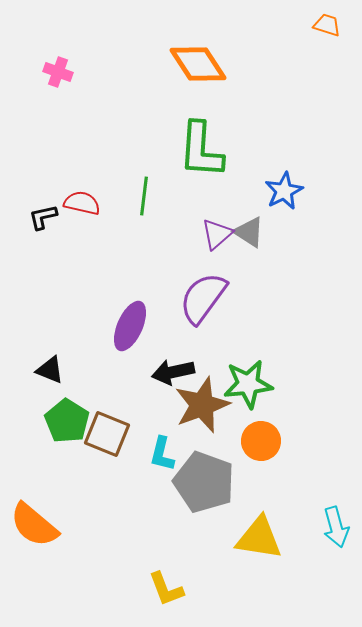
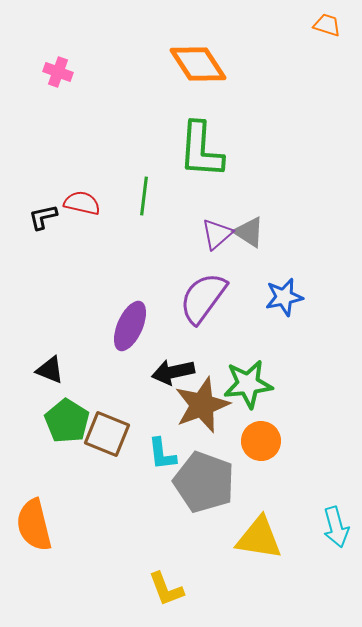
blue star: moved 106 px down; rotated 15 degrees clockwise
cyan L-shape: rotated 21 degrees counterclockwise
orange semicircle: rotated 36 degrees clockwise
